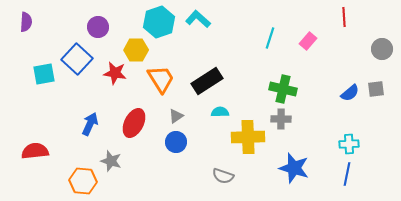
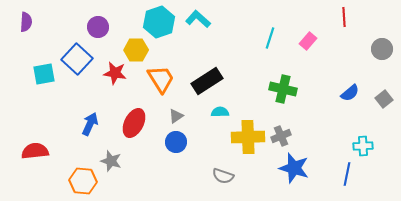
gray square: moved 8 px right, 10 px down; rotated 30 degrees counterclockwise
gray cross: moved 17 px down; rotated 24 degrees counterclockwise
cyan cross: moved 14 px right, 2 px down
